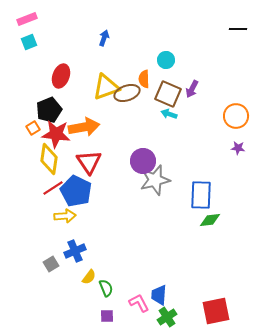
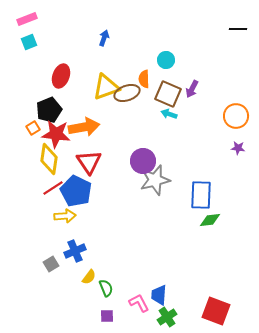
red square: rotated 32 degrees clockwise
